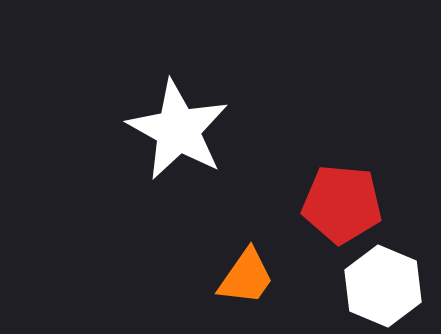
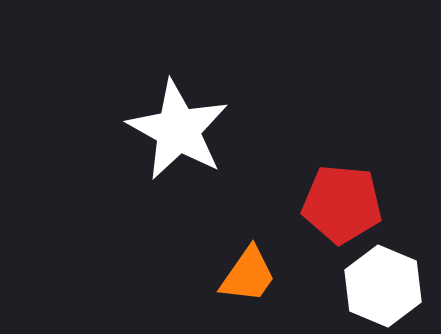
orange trapezoid: moved 2 px right, 2 px up
